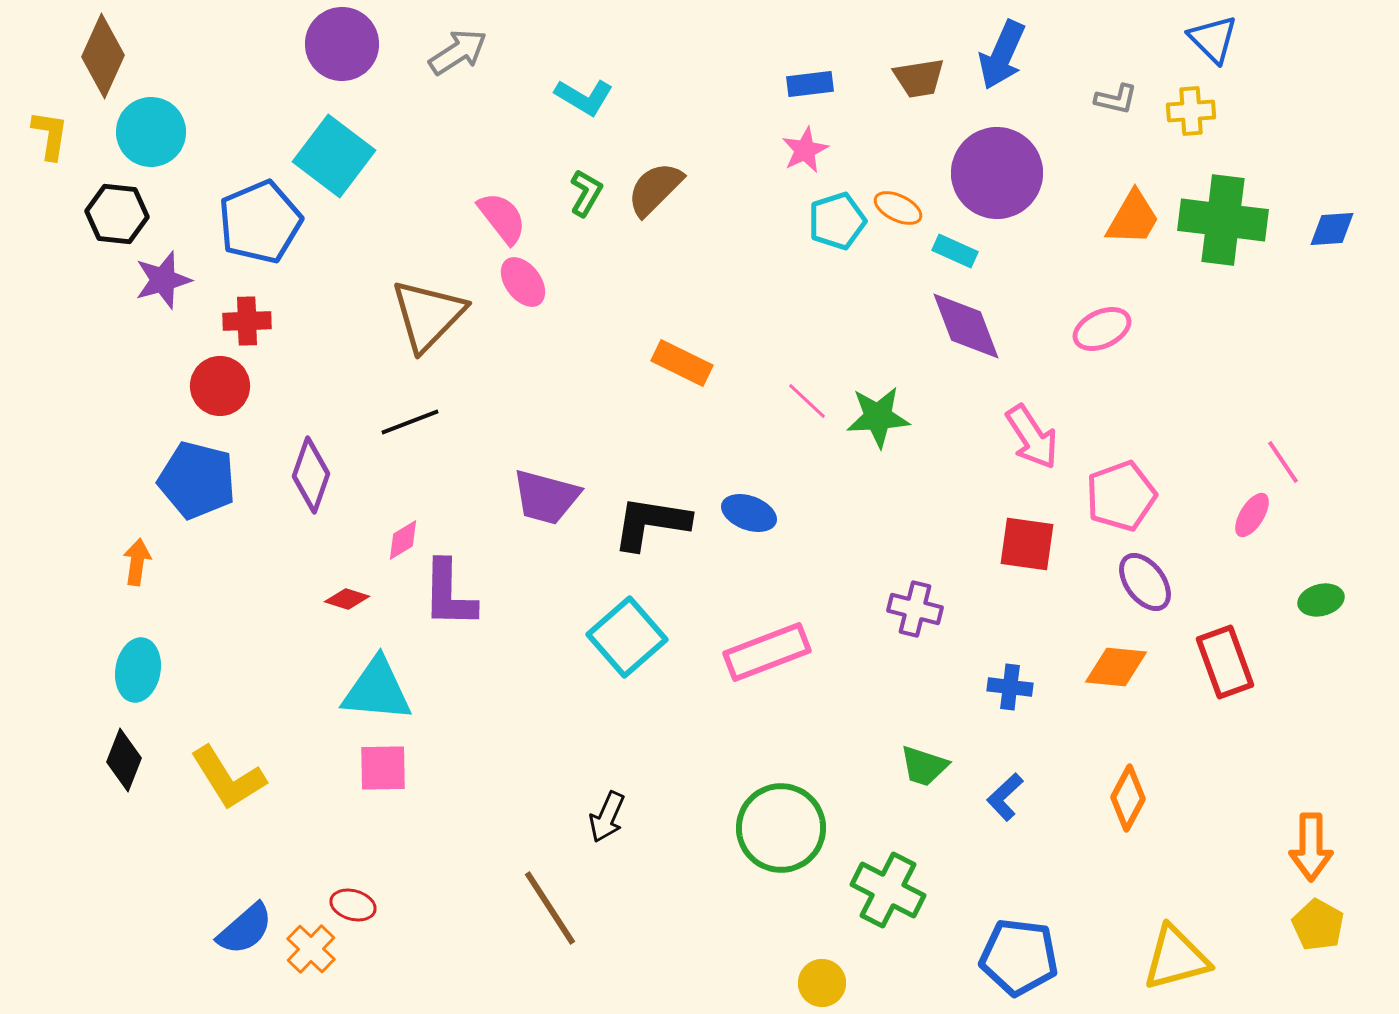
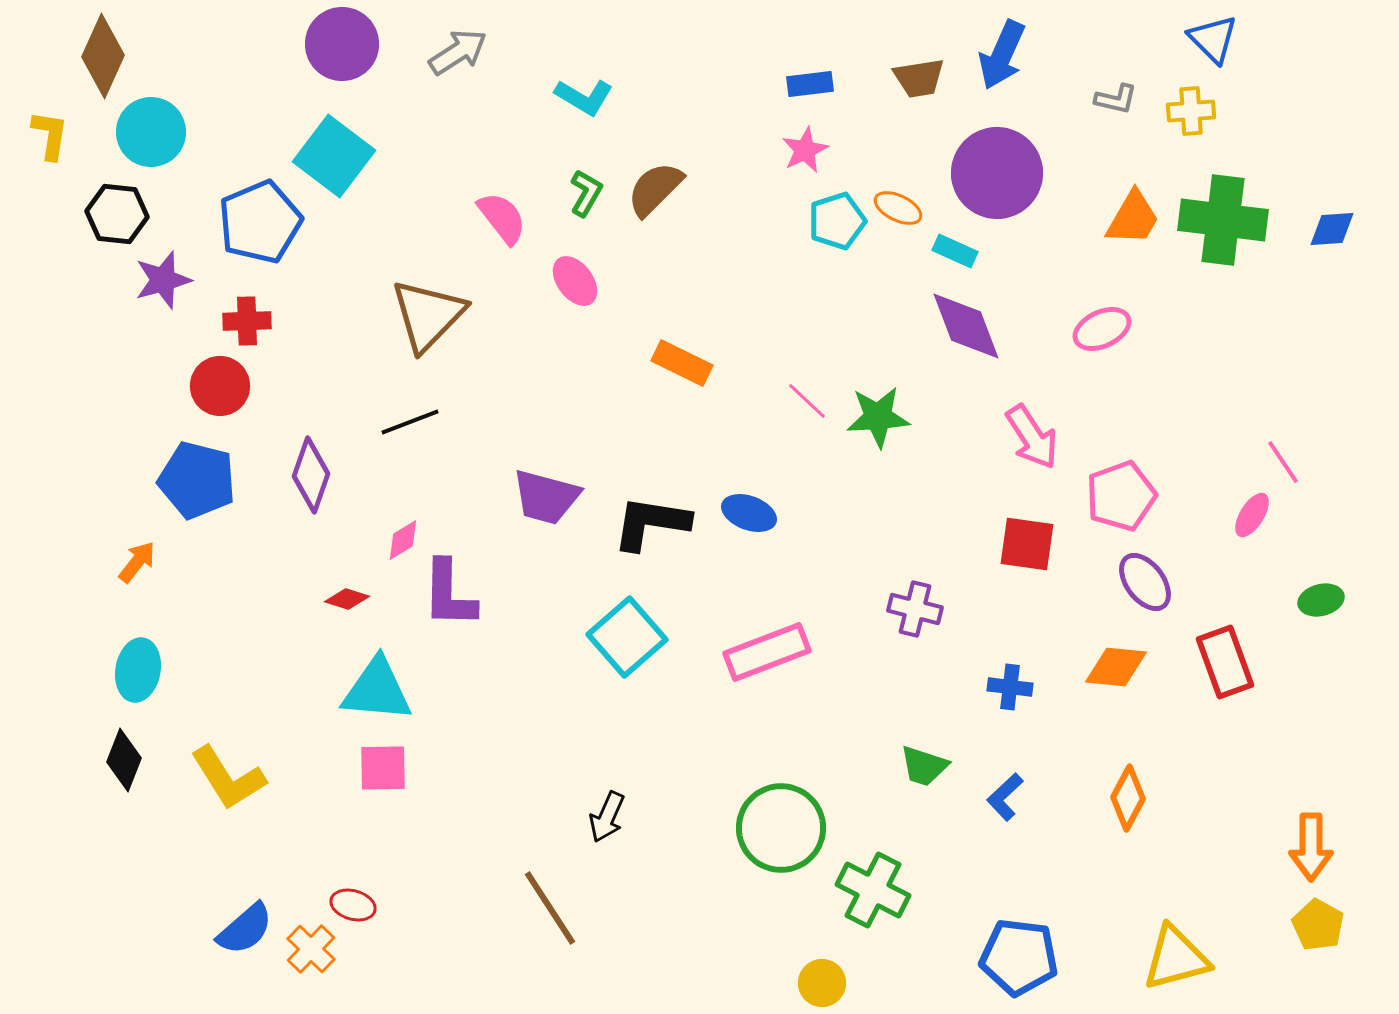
pink ellipse at (523, 282): moved 52 px right, 1 px up
orange arrow at (137, 562): rotated 30 degrees clockwise
green cross at (888, 890): moved 15 px left
